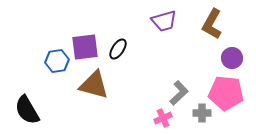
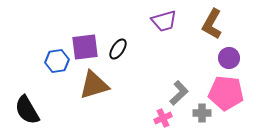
purple circle: moved 3 px left
brown triangle: rotated 32 degrees counterclockwise
